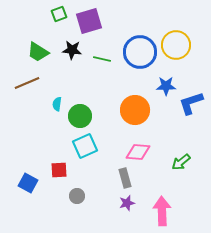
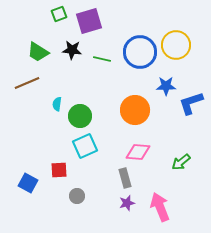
pink arrow: moved 2 px left, 4 px up; rotated 20 degrees counterclockwise
